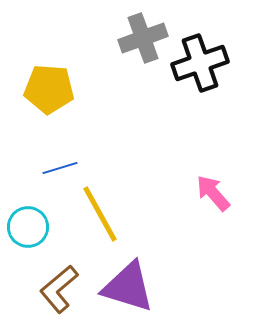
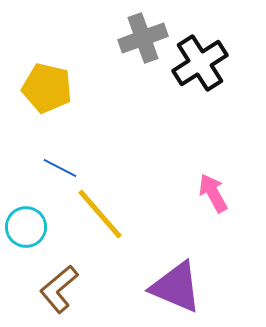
black cross: rotated 14 degrees counterclockwise
yellow pentagon: moved 2 px left, 1 px up; rotated 9 degrees clockwise
blue line: rotated 44 degrees clockwise
pink arrow: rotated 12 degrees clockwise
yellow line: rotated 12 degrees counterclockwise
cyan circle: moved 2 px left
purple triangle: moved 48 px right; rotated 6 degrees clockwise
